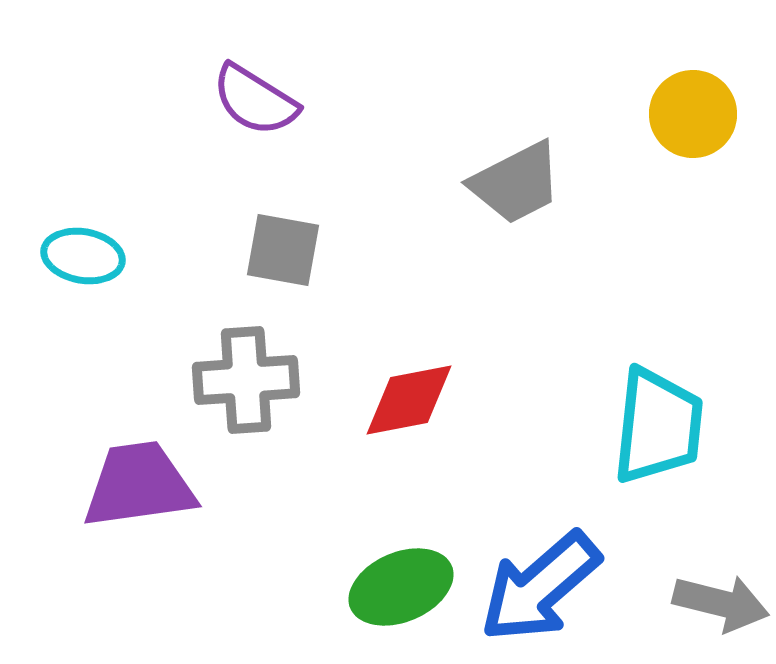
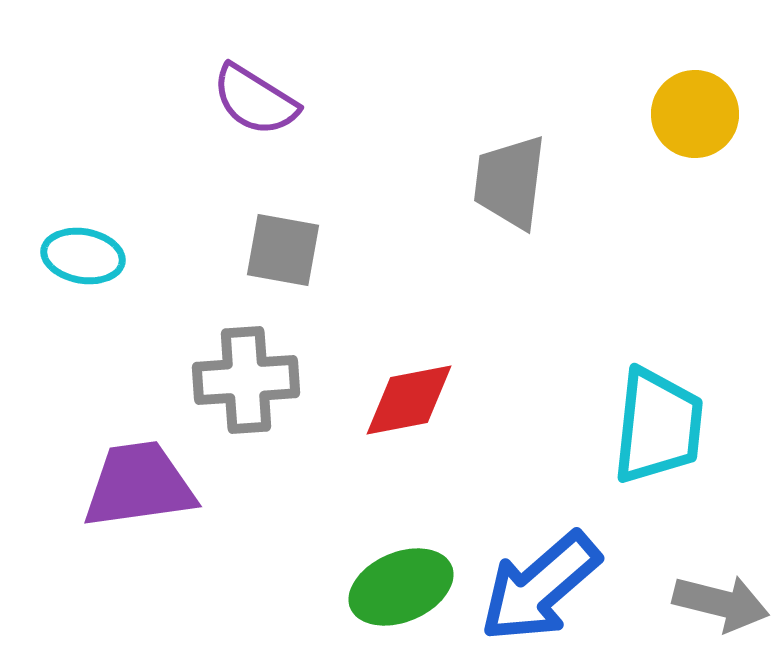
yellow circle: moved 2 px right
gray trapezoid: moved 6 px left, 1 px up; rotated 124 degrees clockwise
